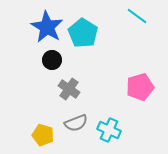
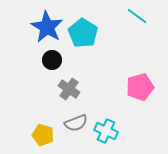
cyan cross: moved 3 px left, 1 px down
